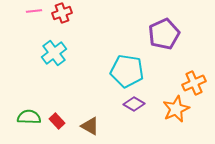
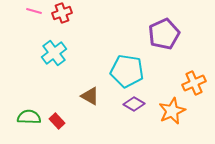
pink line: rotated 21 degrees clockwise
orange star: moved 4 px left, 2 px down
brown triangle: moved 30 px up
